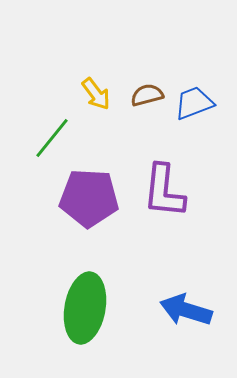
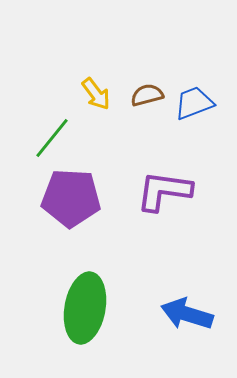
purple L-shape: rotated 92 degrees clockwise
purple pentagon: moved 18 px left
blue arrow: moved 1 px right, 4 px down
